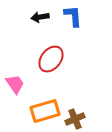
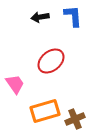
red ellipse: moved 2 px down; rotated 12 degrees clockwise
